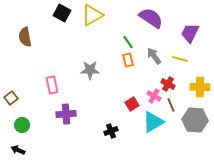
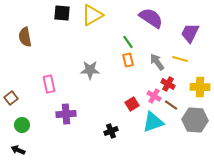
black square: rotated 24 degrees counterclockwise
gray arrow: moved 3 px right, 6 px down
pink rectangle: moved 3 px left, 1 px up
brown line: rotated 32 degrees counterclockwise
cyan triangle: rotated 10 degrees clockwise
